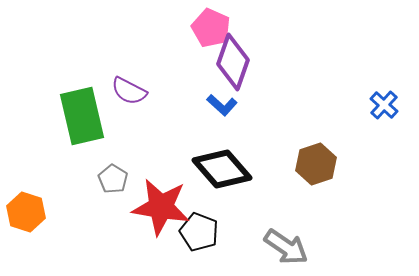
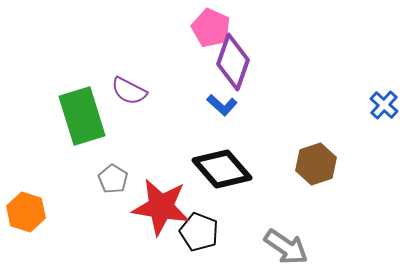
green rectangle: rotated 4 degrees counterclockwise
